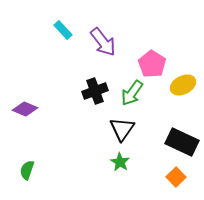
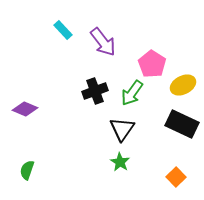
black rectangle: moved 18 px up
